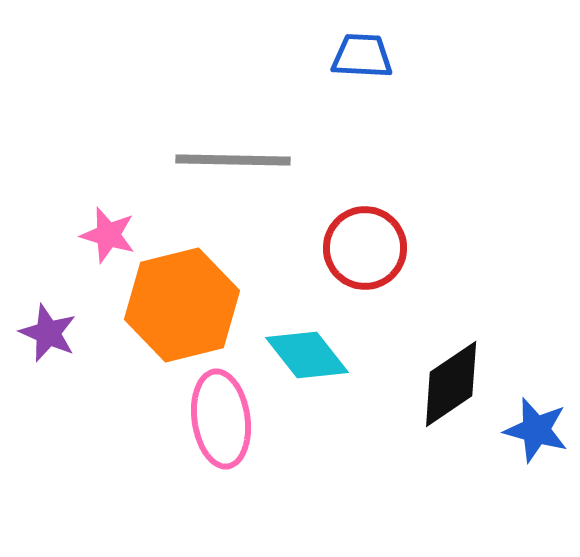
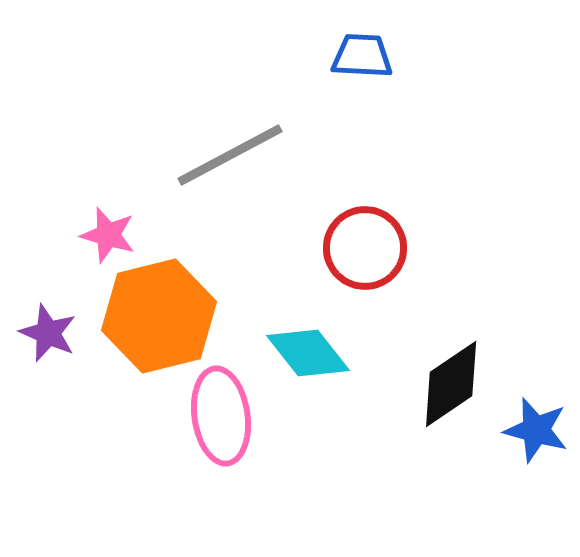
gray line: moved 3 px left, 5 px up; rotated 29 degrees counterclockwise
orange hexagon: moved 23 px left, 11 px down
cyan diamond: moved 1 px right, 2 px up
pink ellipse: moved 3 px up
